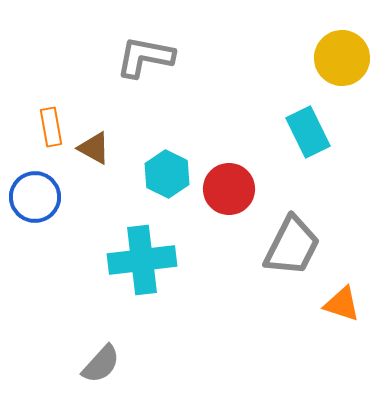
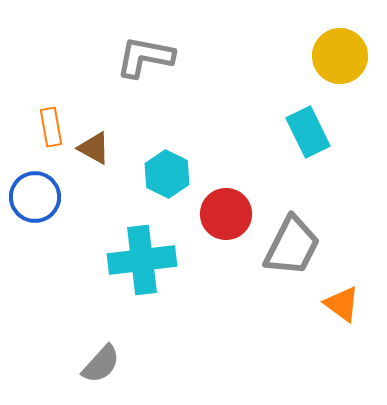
yellow circle: moved 2 px left, 2 px up
red circle: moved 3 px left, 25 px down
orange triangle: rotated 18 degrees clockwise
